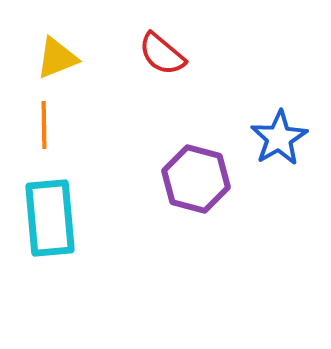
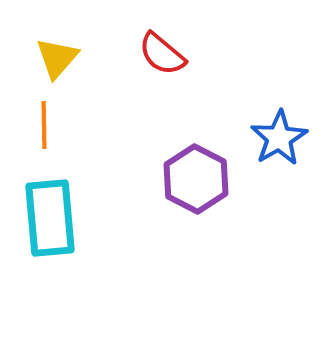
yellow triangle: rotated 27 degrees counterclockwise
purple hexagon: rotated 12 degrees clockwise
